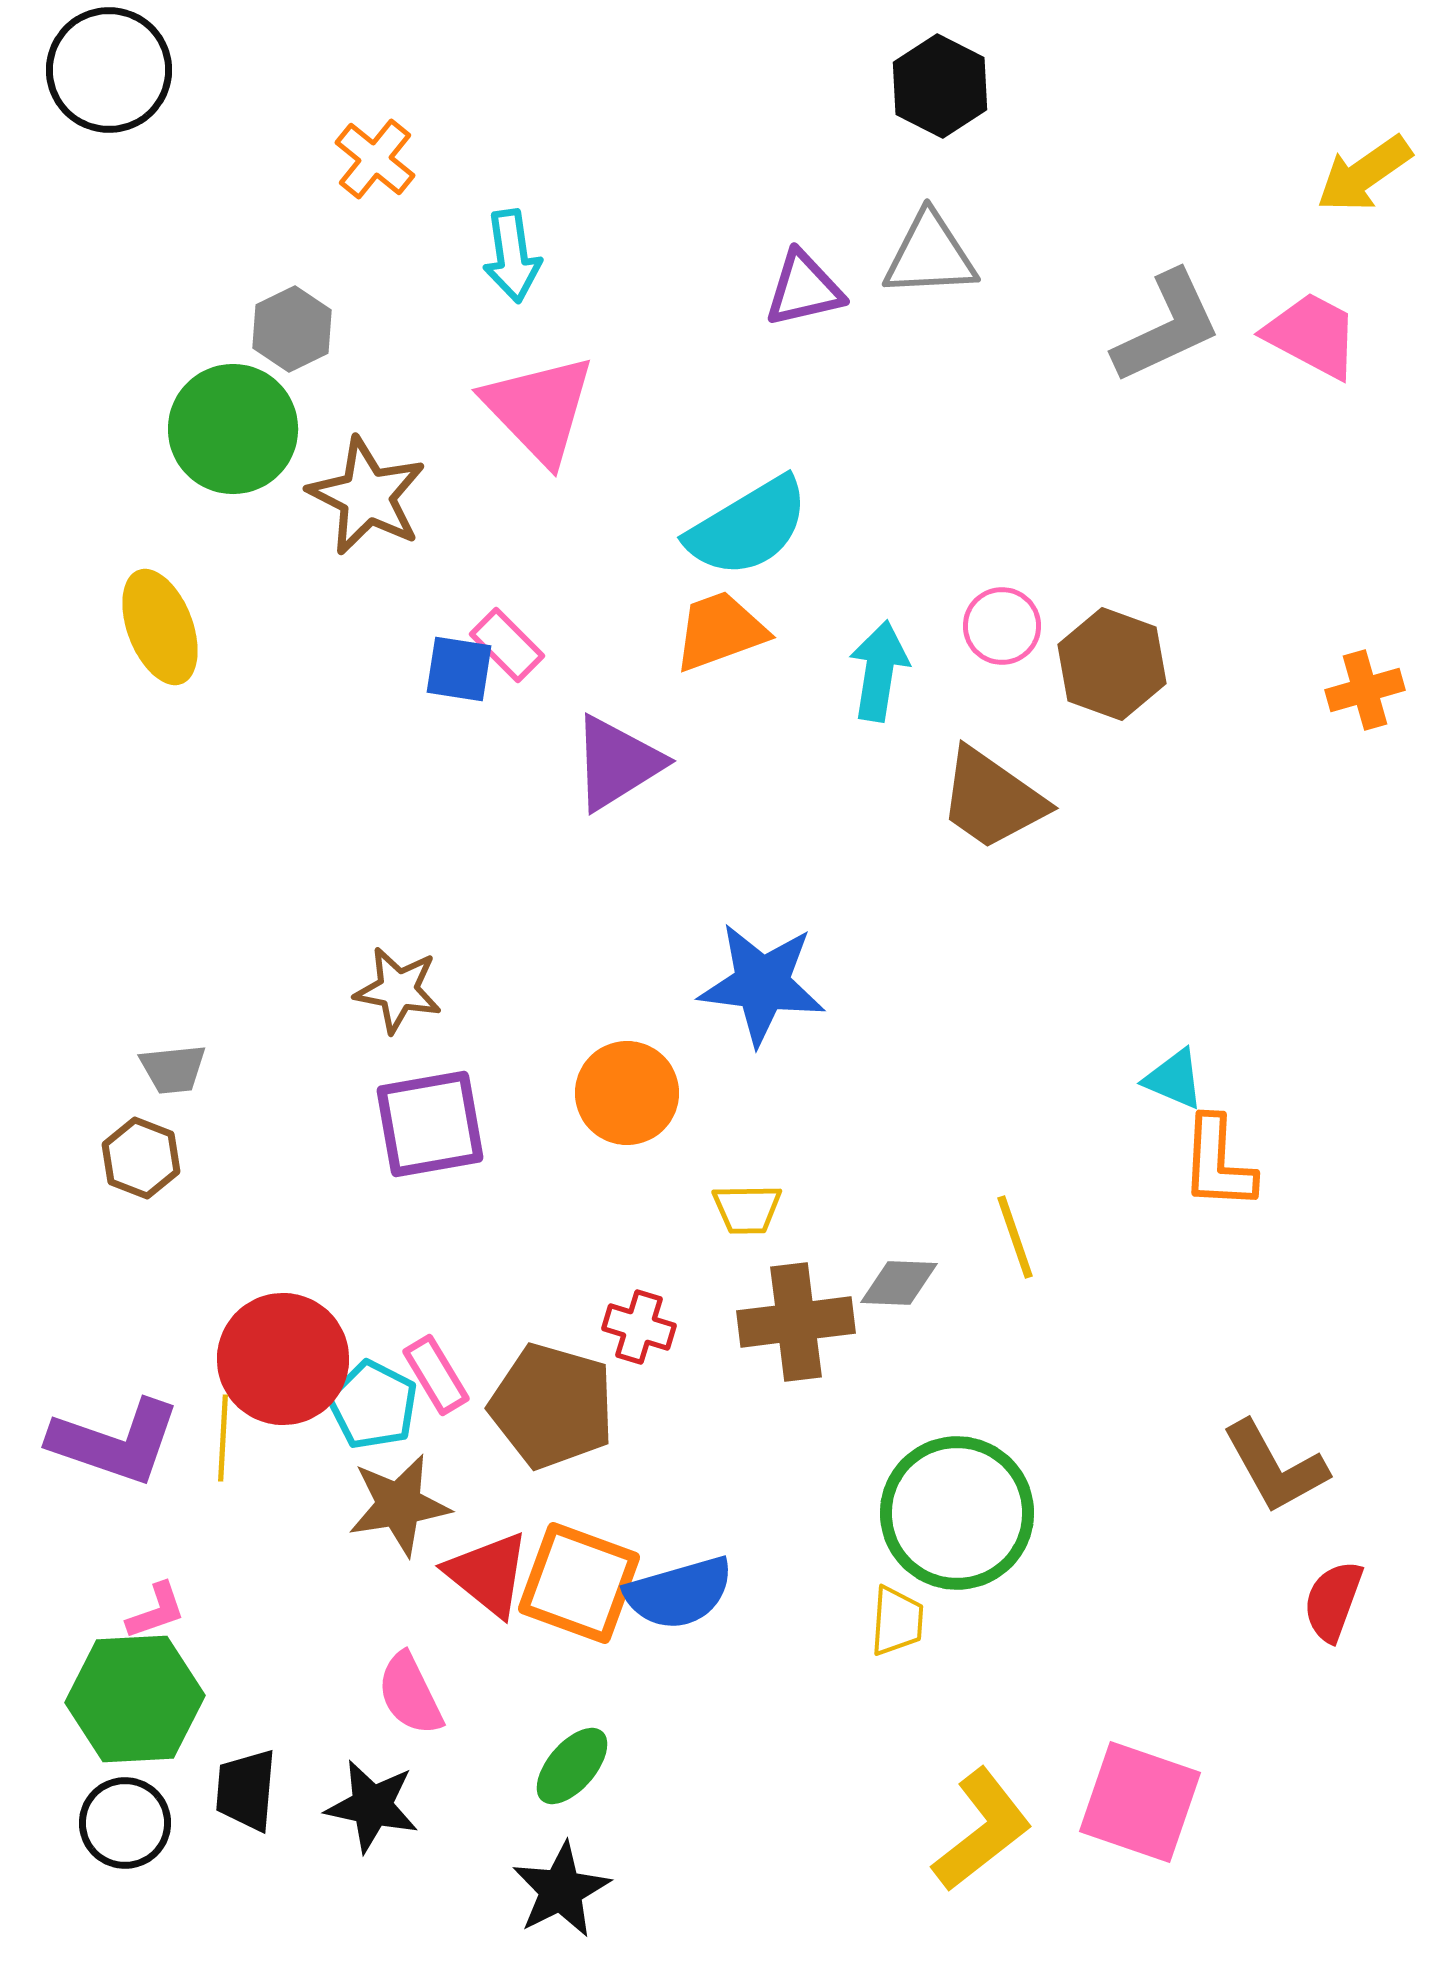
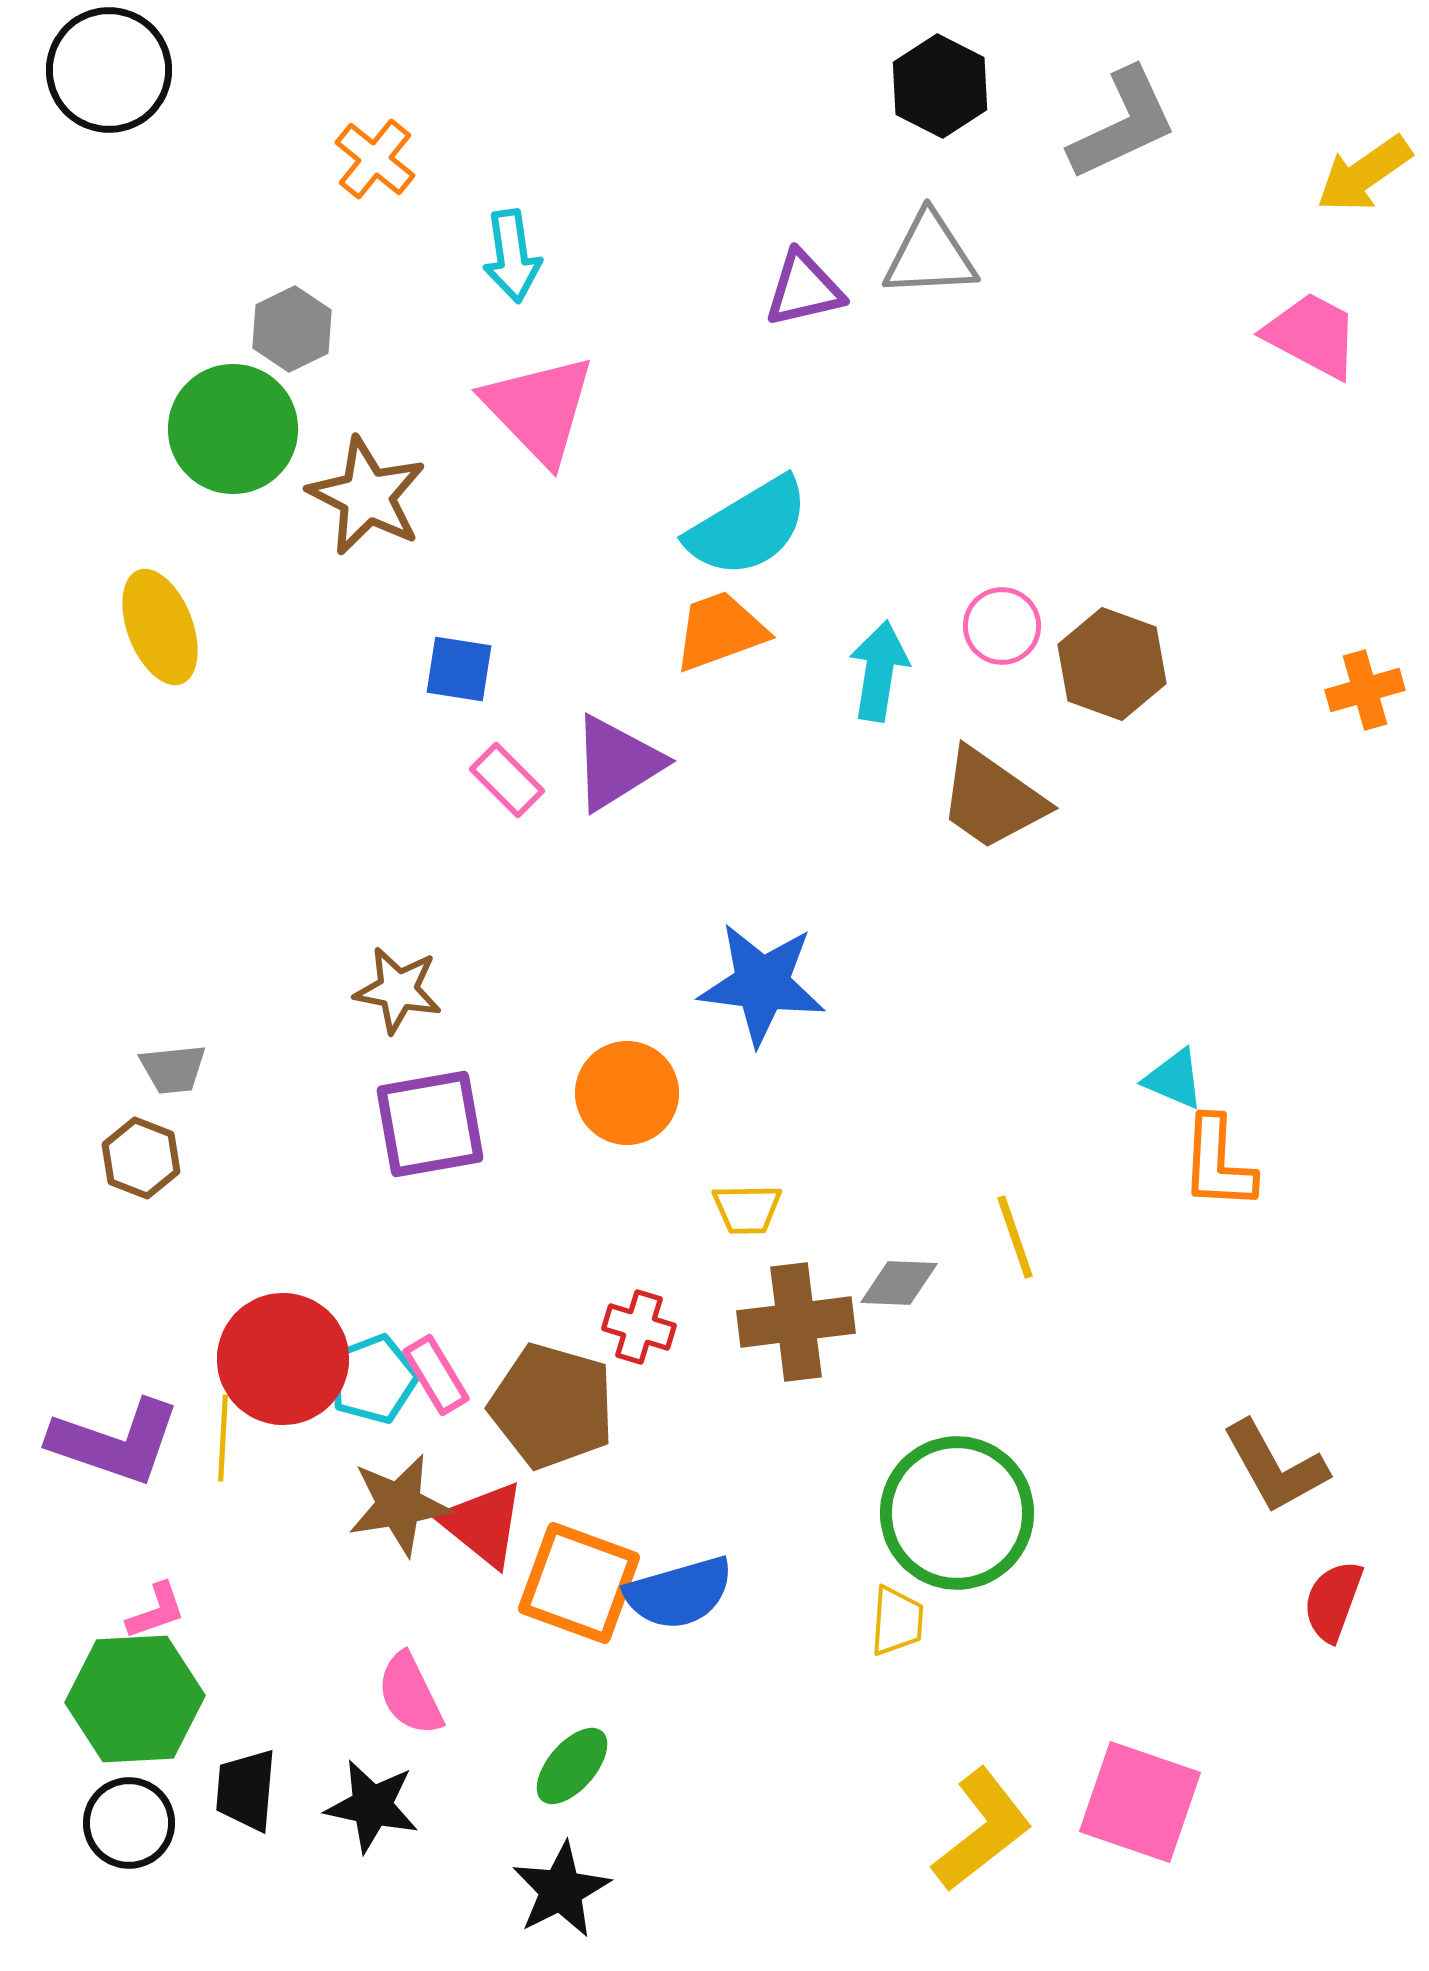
gray L-shape at (1167, 327): moved 44 px left, 203 px up
pink rectangle at (507, 645): moved 135 px down
cyan pentagon at (373, 1405): moved 26 px up; rotated 24 degrees clockwise
red triangle at (488, 1574): moved 5 px left, 50 px up
black circle at (125, 1823): moved 4 px right
